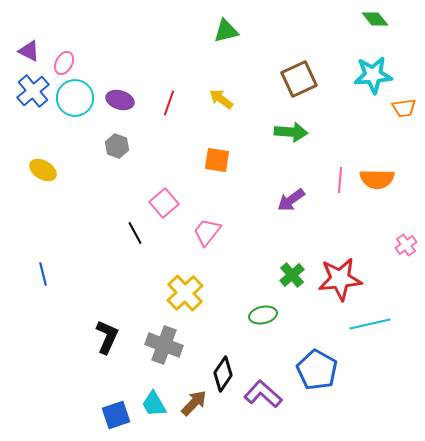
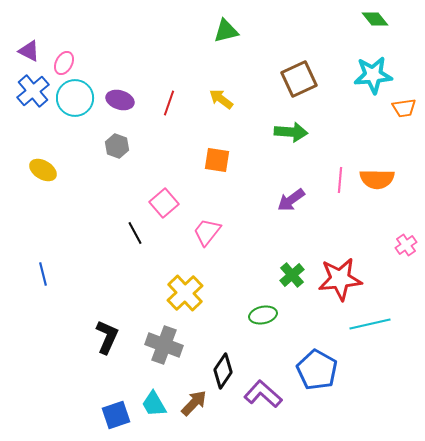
black diamond: moved 3 px up
